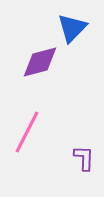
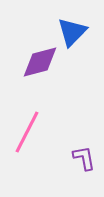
blue triangle: moved 4 px down
purple L-shape: rotated 12 degrees counterclockwise
